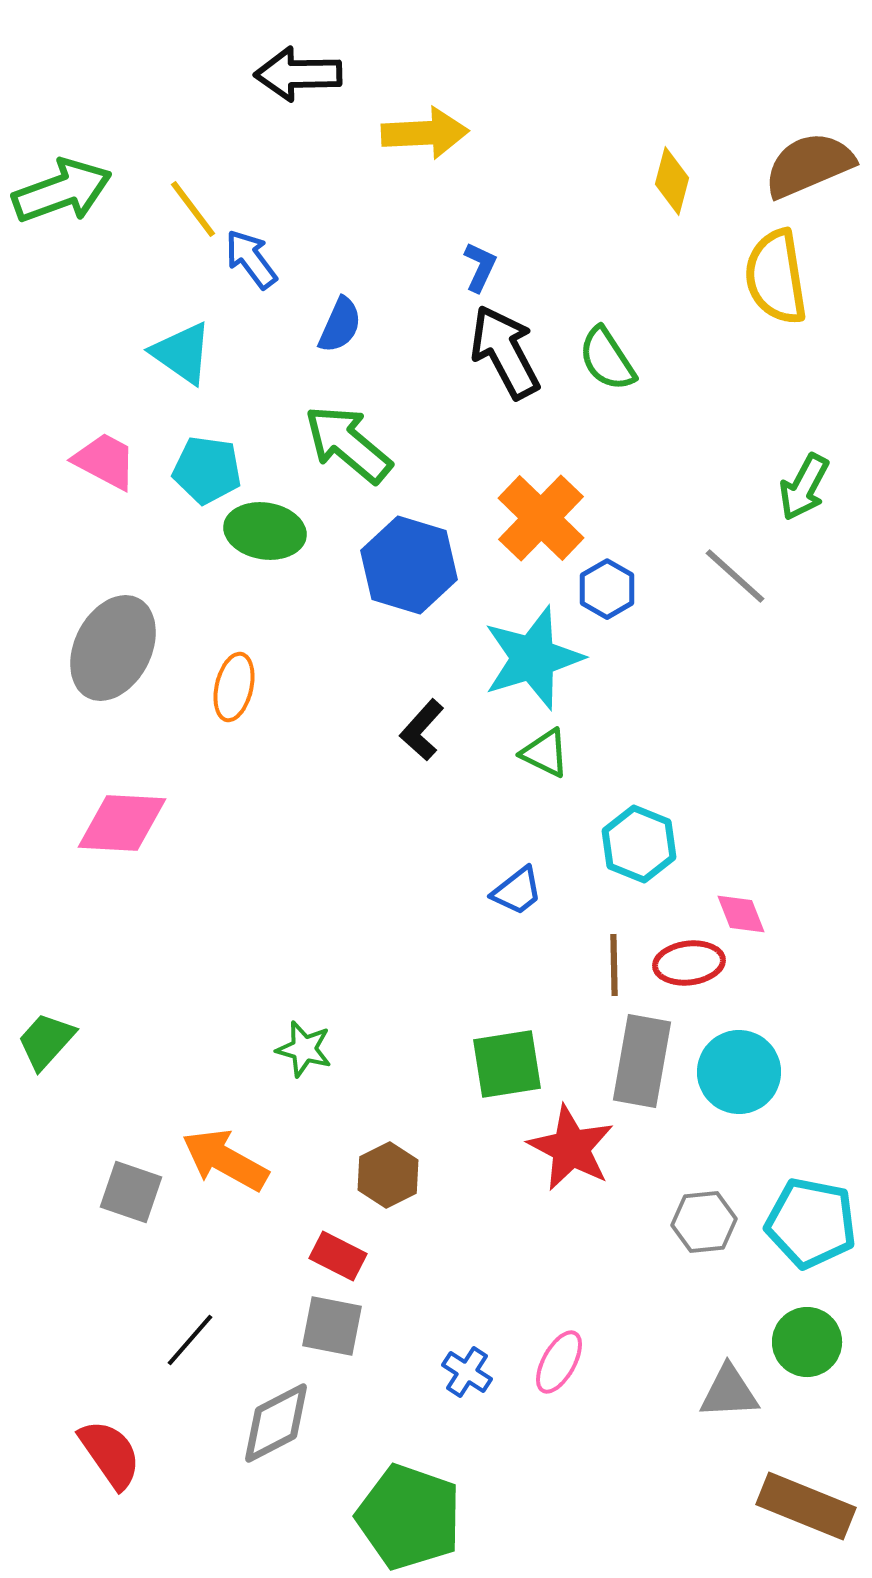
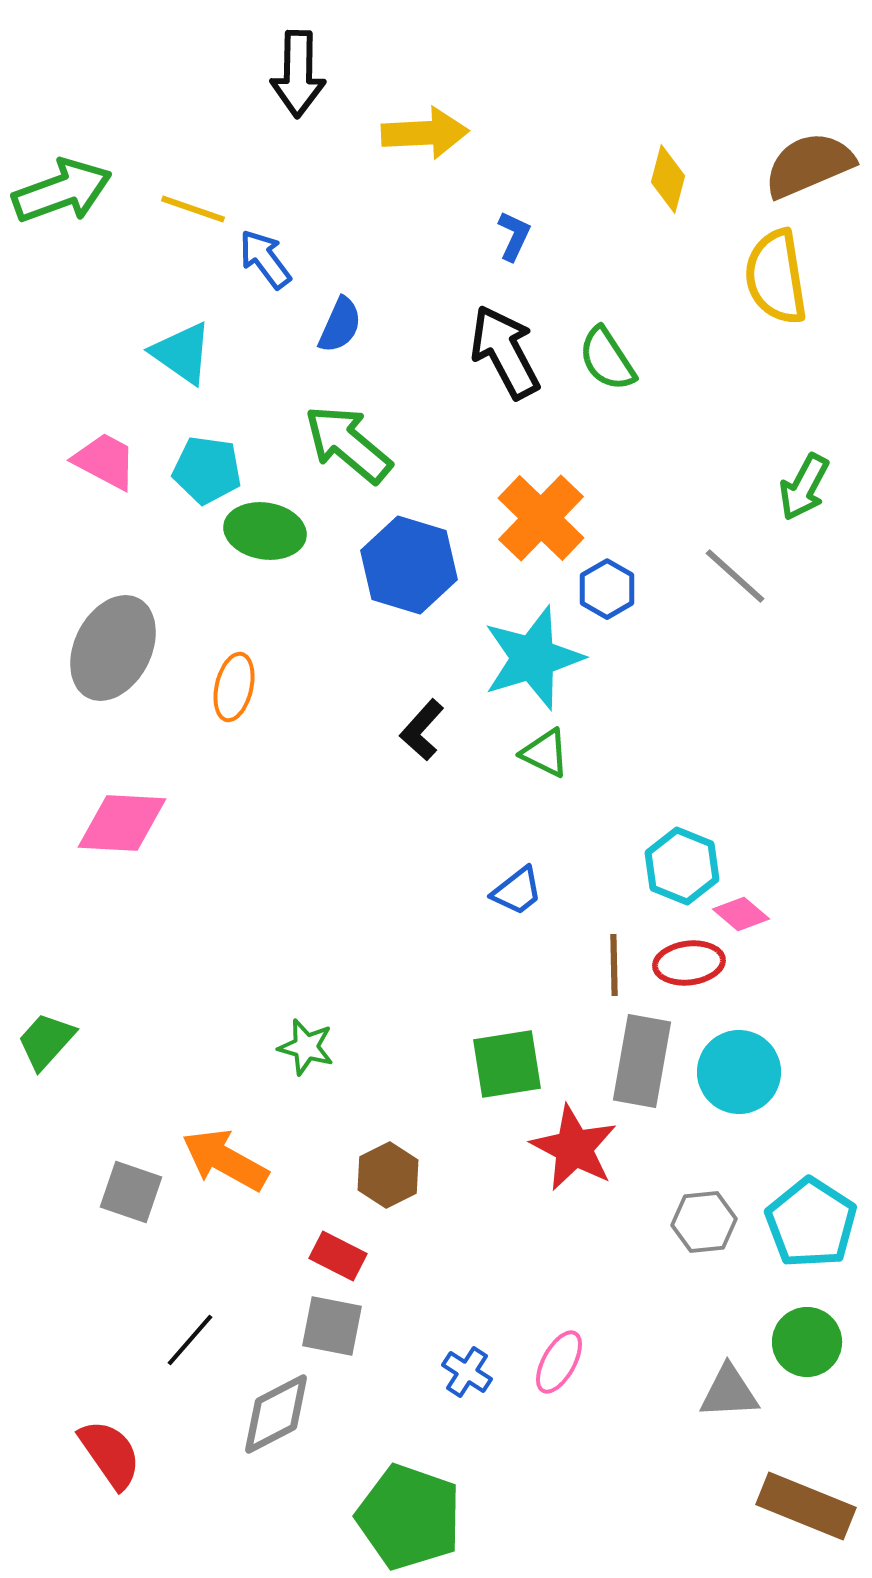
black arrow at (298, 74): rotated 88 degrees counterclockwise
yellow diamond at (672, 181): moved 4 px left, 2 px up
yellow line at (193, 209): rotated 34 degrees counterclockwise
blue arrow at (251, 259): moved 14 px right
blue L-shape at (480, 267): moved 34 px right, 31 px up
cyan hexagon at (639, 844): moved 43 px right, 22 px down
pink diamond at (741, 914): rotated 28 degrees counterclockwise
green star at (304, 1049): moved 2 px right, 2 px up
red star at (571, 1148): moved 3 px right
cyan pentagon at (811, 1223): rotated 22 degrees clockwise
gray diamond at (276, 1423): moved 9 px up
